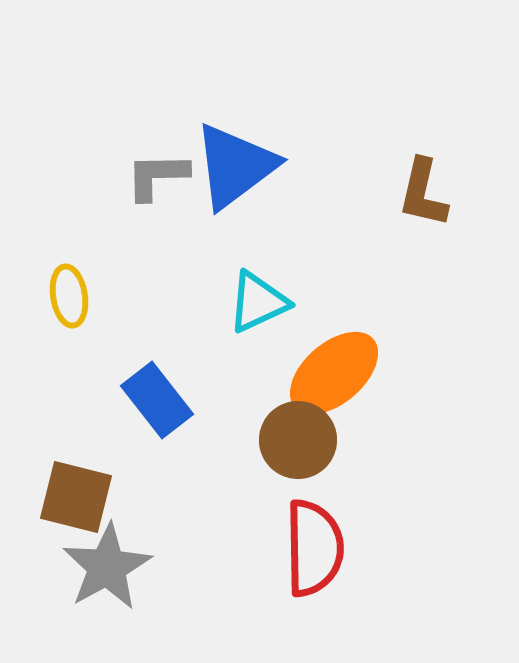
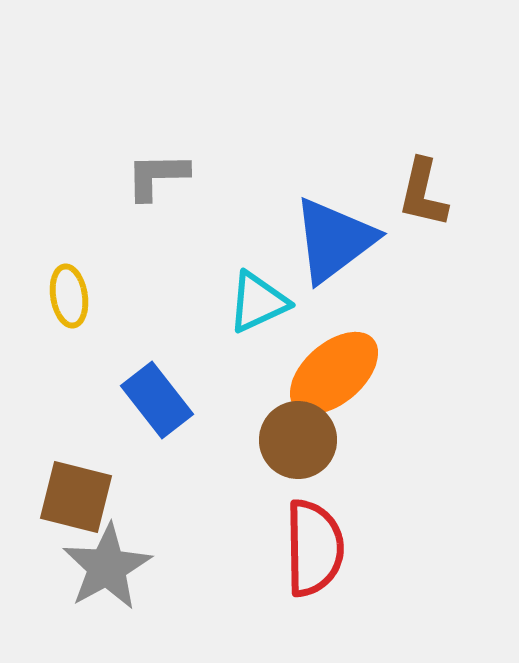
blue triangle: moved 99 px right, 74 px down
